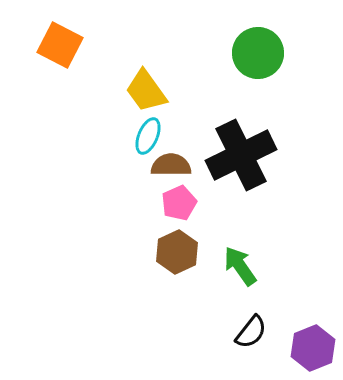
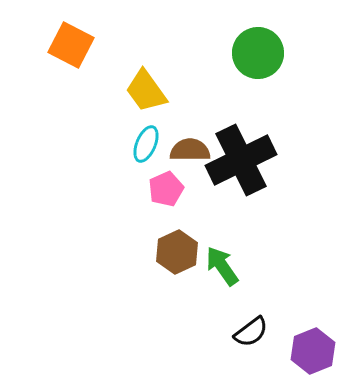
orange square: moved 11 px right
cyan ellipse: moved 2 px left, 8 px down
black cross: moved 5 px down
brown semicircle: moved 19 px right, 15 px up
pink pentagon: moved 13 px left, 14 px up
green arrow: moved 18 px left
black semicircle: rotated 15 degrees clockwise
purple hexagon: moved 3 px down
